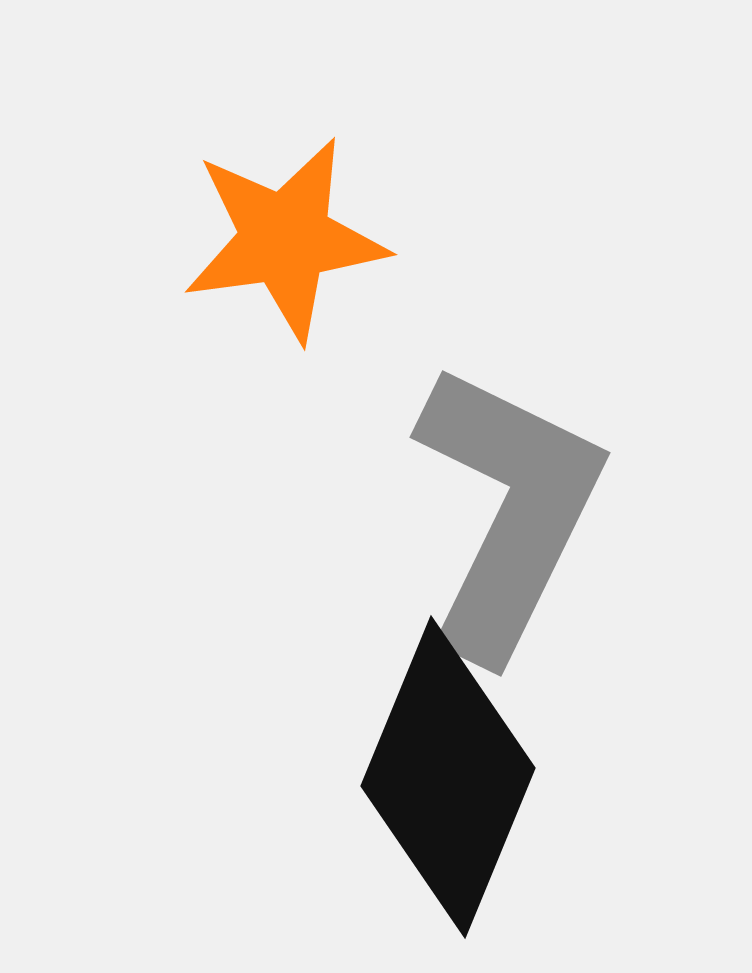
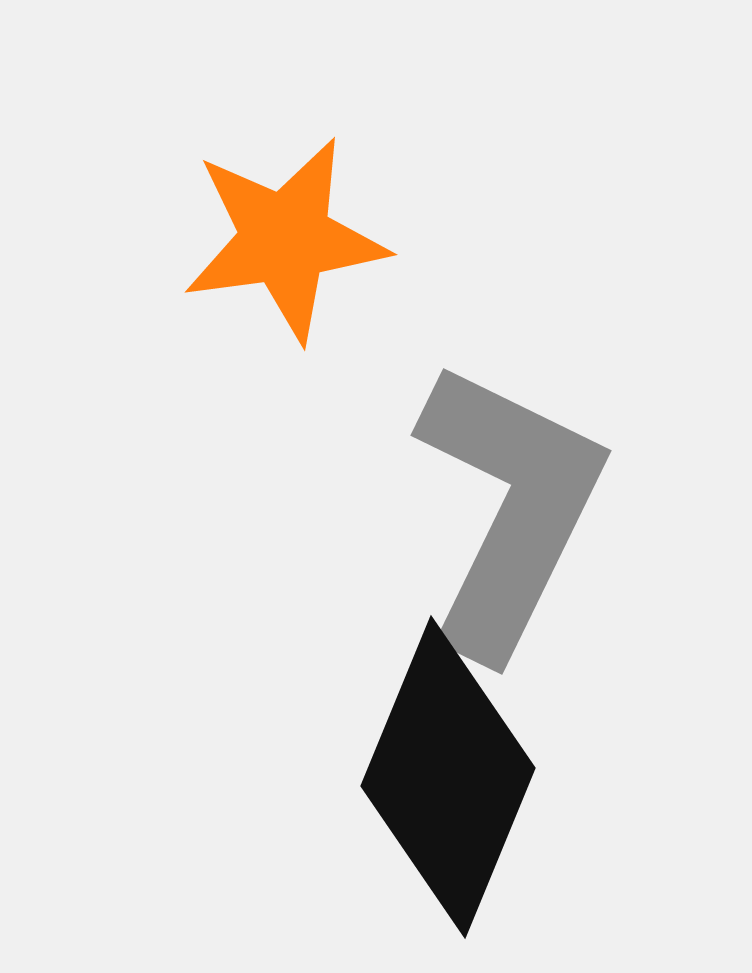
gray L-shape: moved 1 px right, 2 px up
